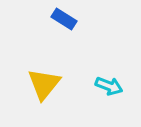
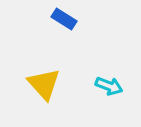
yellow triangle: rotated 21 degrees counterclockwise
